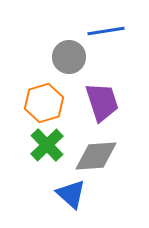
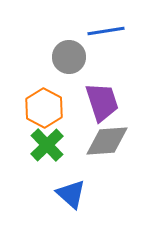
orange hexagon: moved 5 px down; rotated 15 degrees counterclockwise
gray diamond: moved 11 px right, 15 px up
